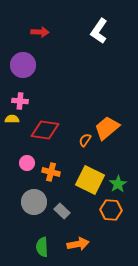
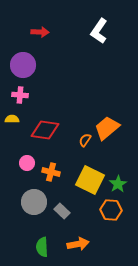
pink cross: moved 6 px up
